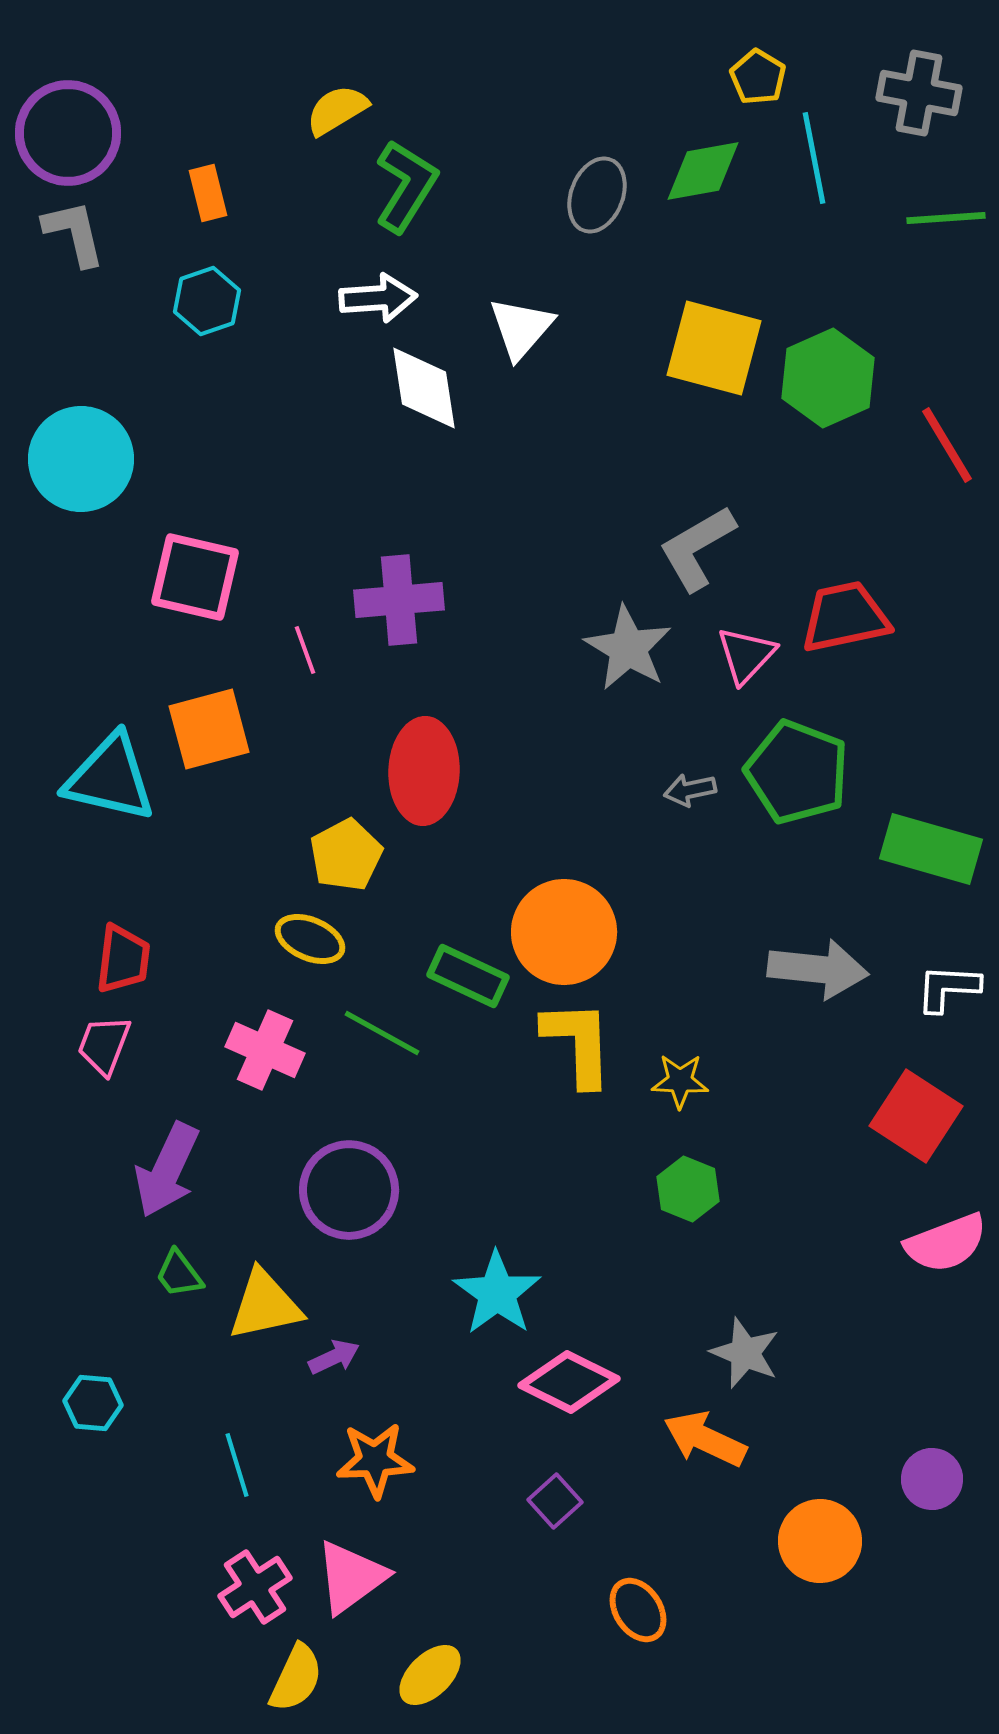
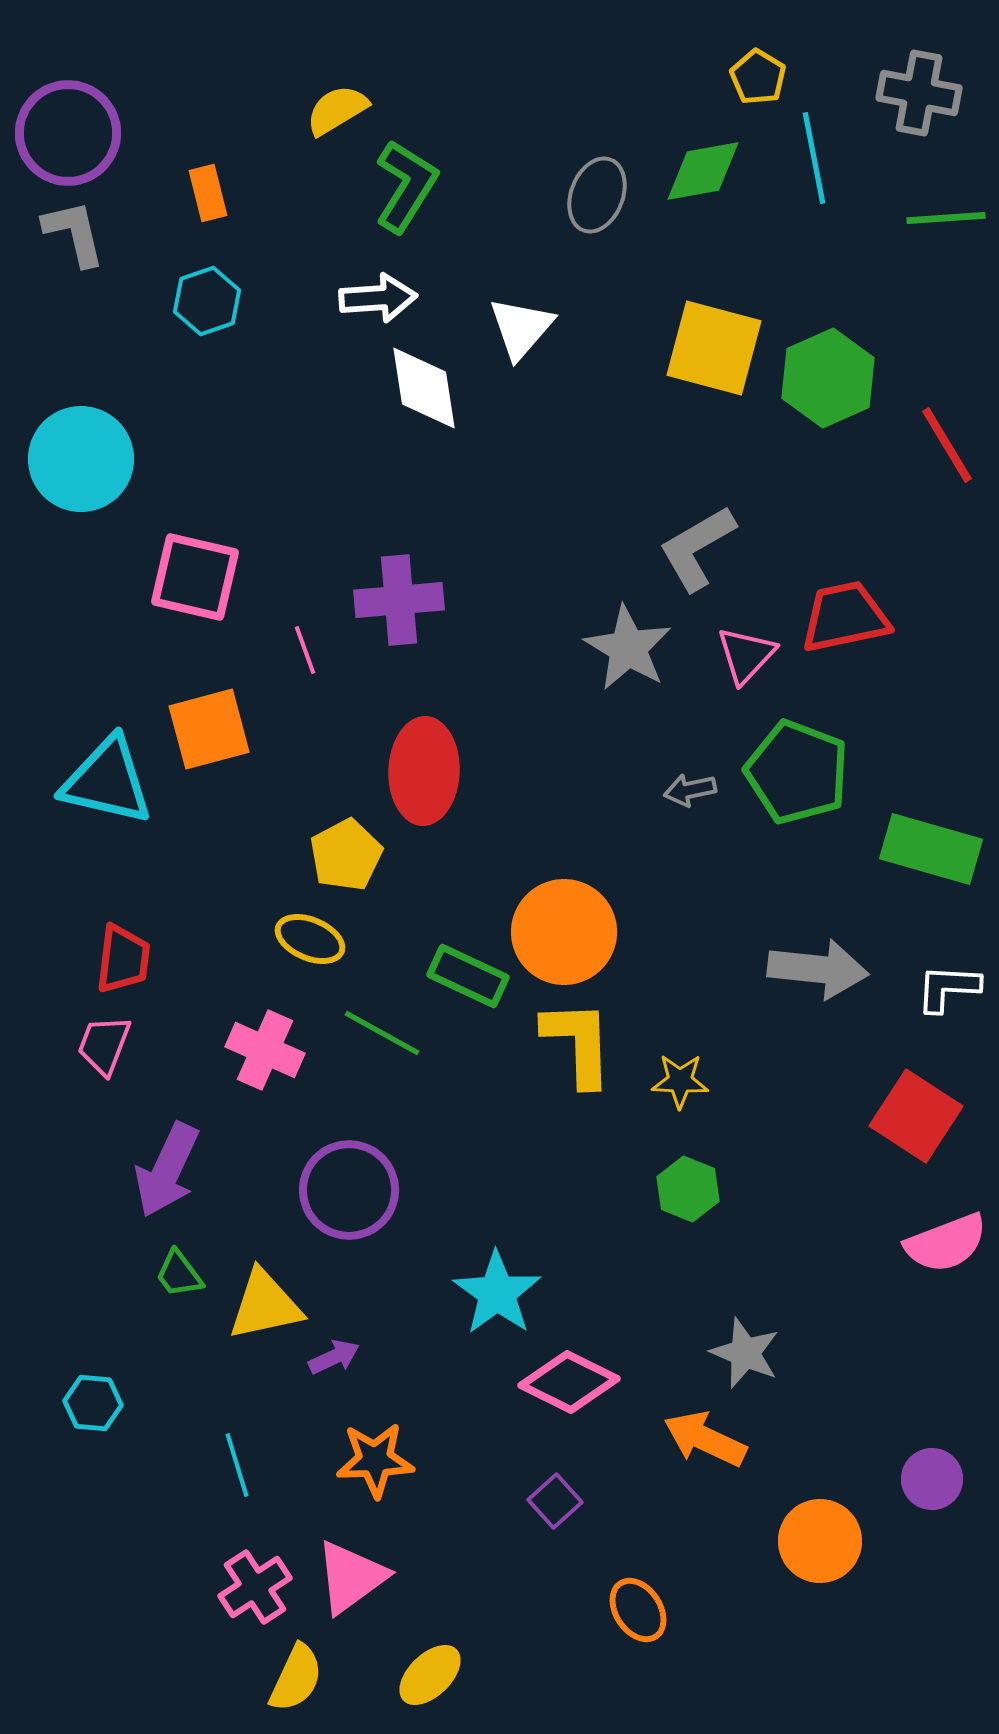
cyan triangle at (110, 778): moved 3 px left, 3 px down
